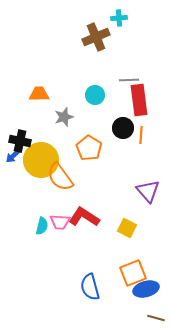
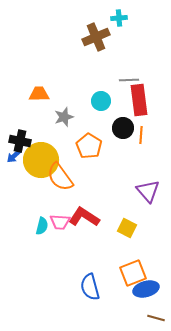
cyan circle: moved 6 px right, 6 px down
orange pentagon: moved 2 px up
blue arrow: moved 1 px right
